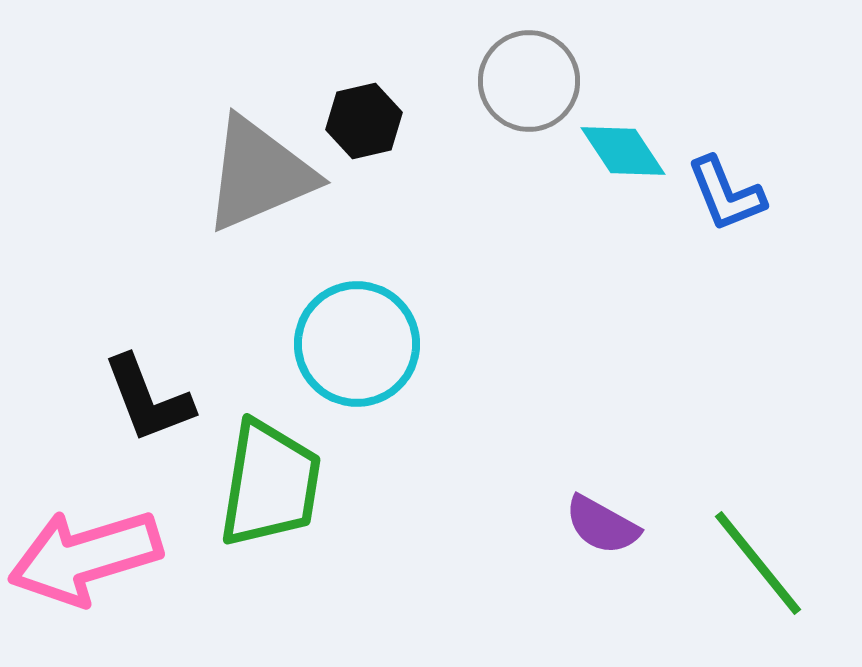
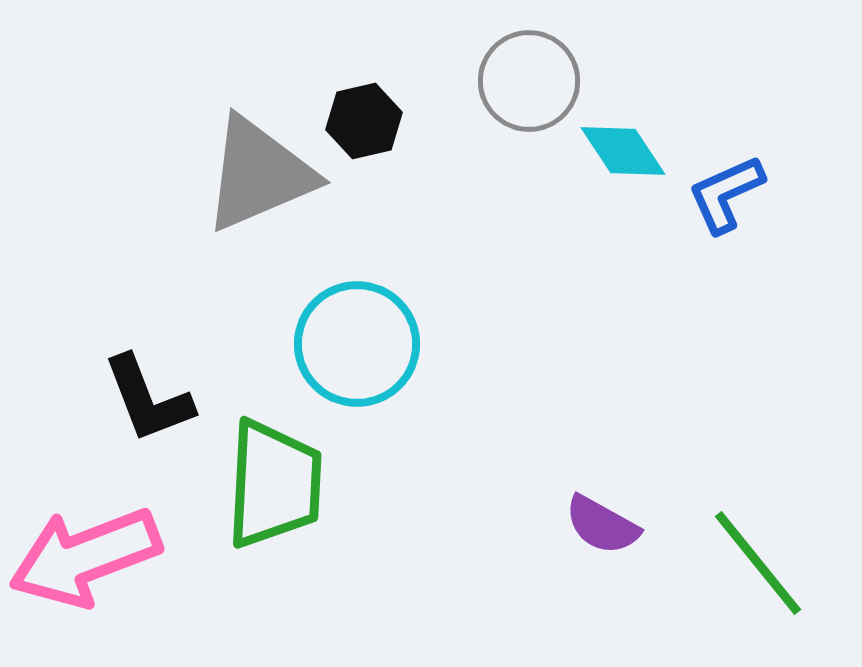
blue L-shape: rotated 88 degrees clockwise
green trapezoid: moved 4 px right; rotated 6 degrees counterclockwise
pink arrow: rotated 4 degrees counterclockwise
